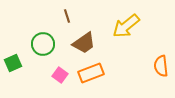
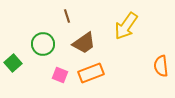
yellow arrow: rotated 16 degrees counterclockwise
green square: rotated 18 degrees counterclockwise
pink square: rotated 14 degrees counterclockwise
